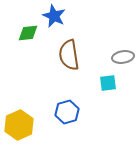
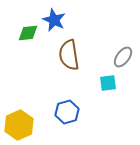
blue star: moved 4 px down
gray ellipse: rotated 45 degrees counterclockwise
